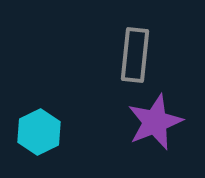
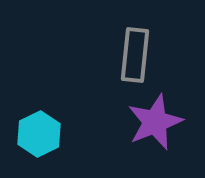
cyan hexagon: moved 2 px down
